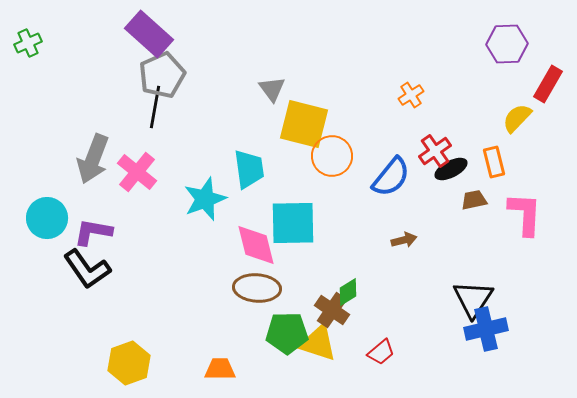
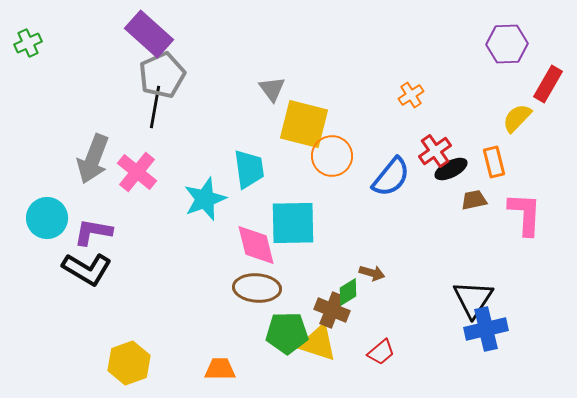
brown arrow: moved 32 px left, 33 px down; rotated 30 degrees clockwise
black L-shape: rotated 24 degrees counterclockwise
brown cross: rotated 12 degrees counterclockwise
